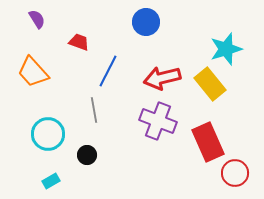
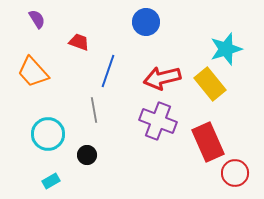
blue line: rotated 8 degrees counterclockwise
